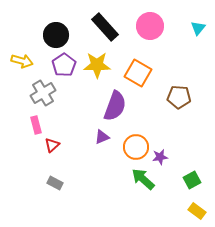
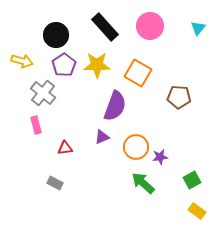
gray cross: rotated 20 degrees counterclockwise
red triangle: moved 13 px right, 3 px down; rotated 35 degrees clockwise
green arrow: moved 4 px down
